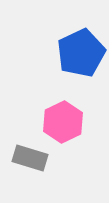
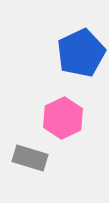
pink hexagon: moved 4 px up
